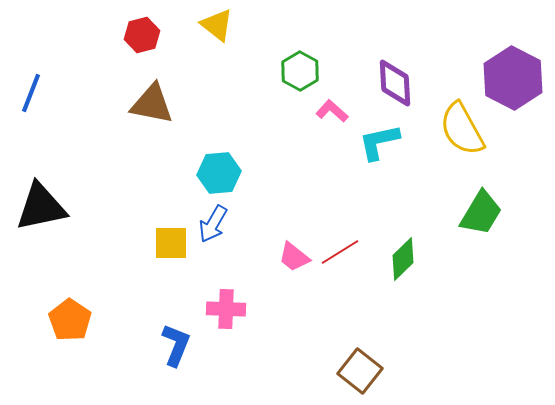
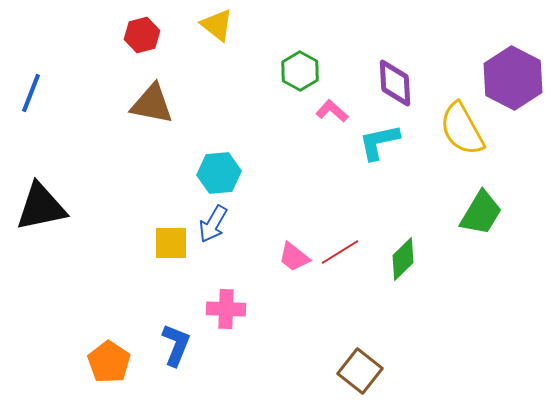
orange pentagon: moved 39 px right, 42 px down
